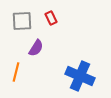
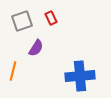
gray square: rotated 15 degrees counterclockwise
orange line: moved 3 px left, 1 px up
blue cross: rotated 28 degrees counterclockwise
